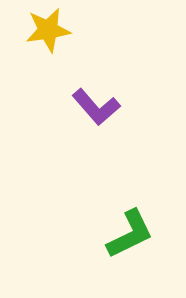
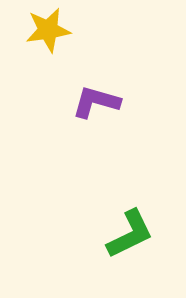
purple L-shape: moved 5 px up; rotated 147 degrees clockwise
